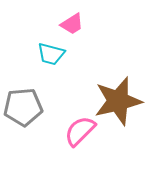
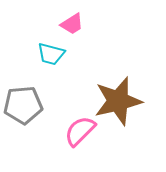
gray pentagon: moved 2 px up
